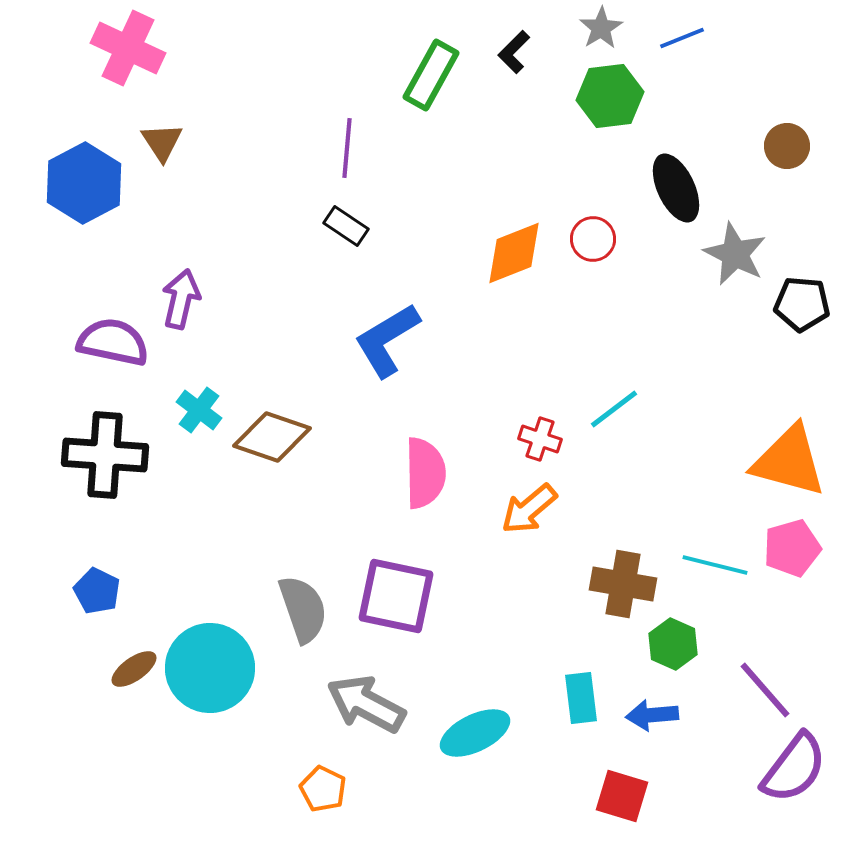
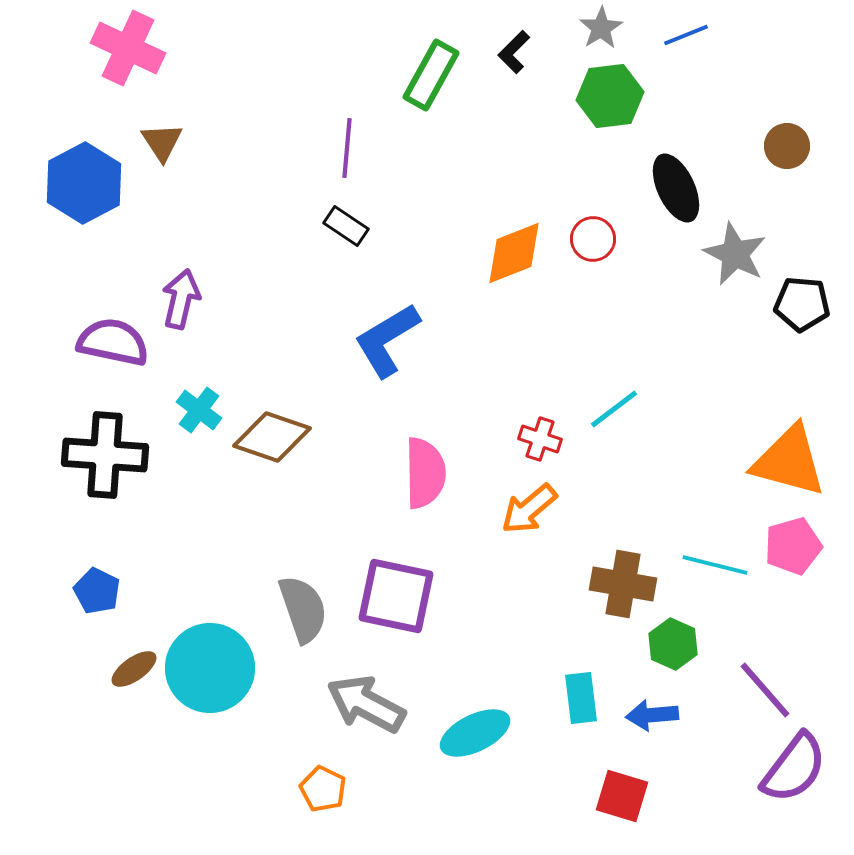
blue line at (682, 38): moved 4 px right, 3 px up
pink pentagon at (792, 548): moved 1 px right, 2 px up
